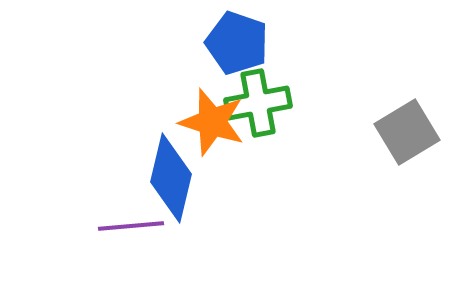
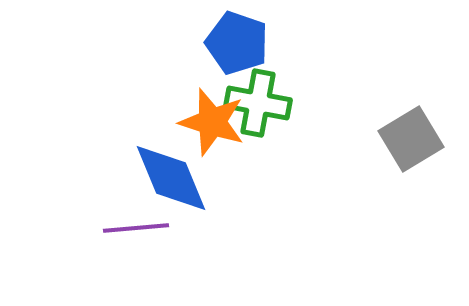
green cross: rotated 22 degrees clockwise
gray square: moved 4 px right, 7 px down
blue diamond: rotated 36 degrees counterclockwise
purple line: moved 5 px right, 2 px down
